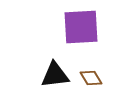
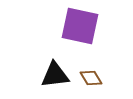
purple square: moved 1 px left, 1 px up; rotated 15 degrees clockwise
